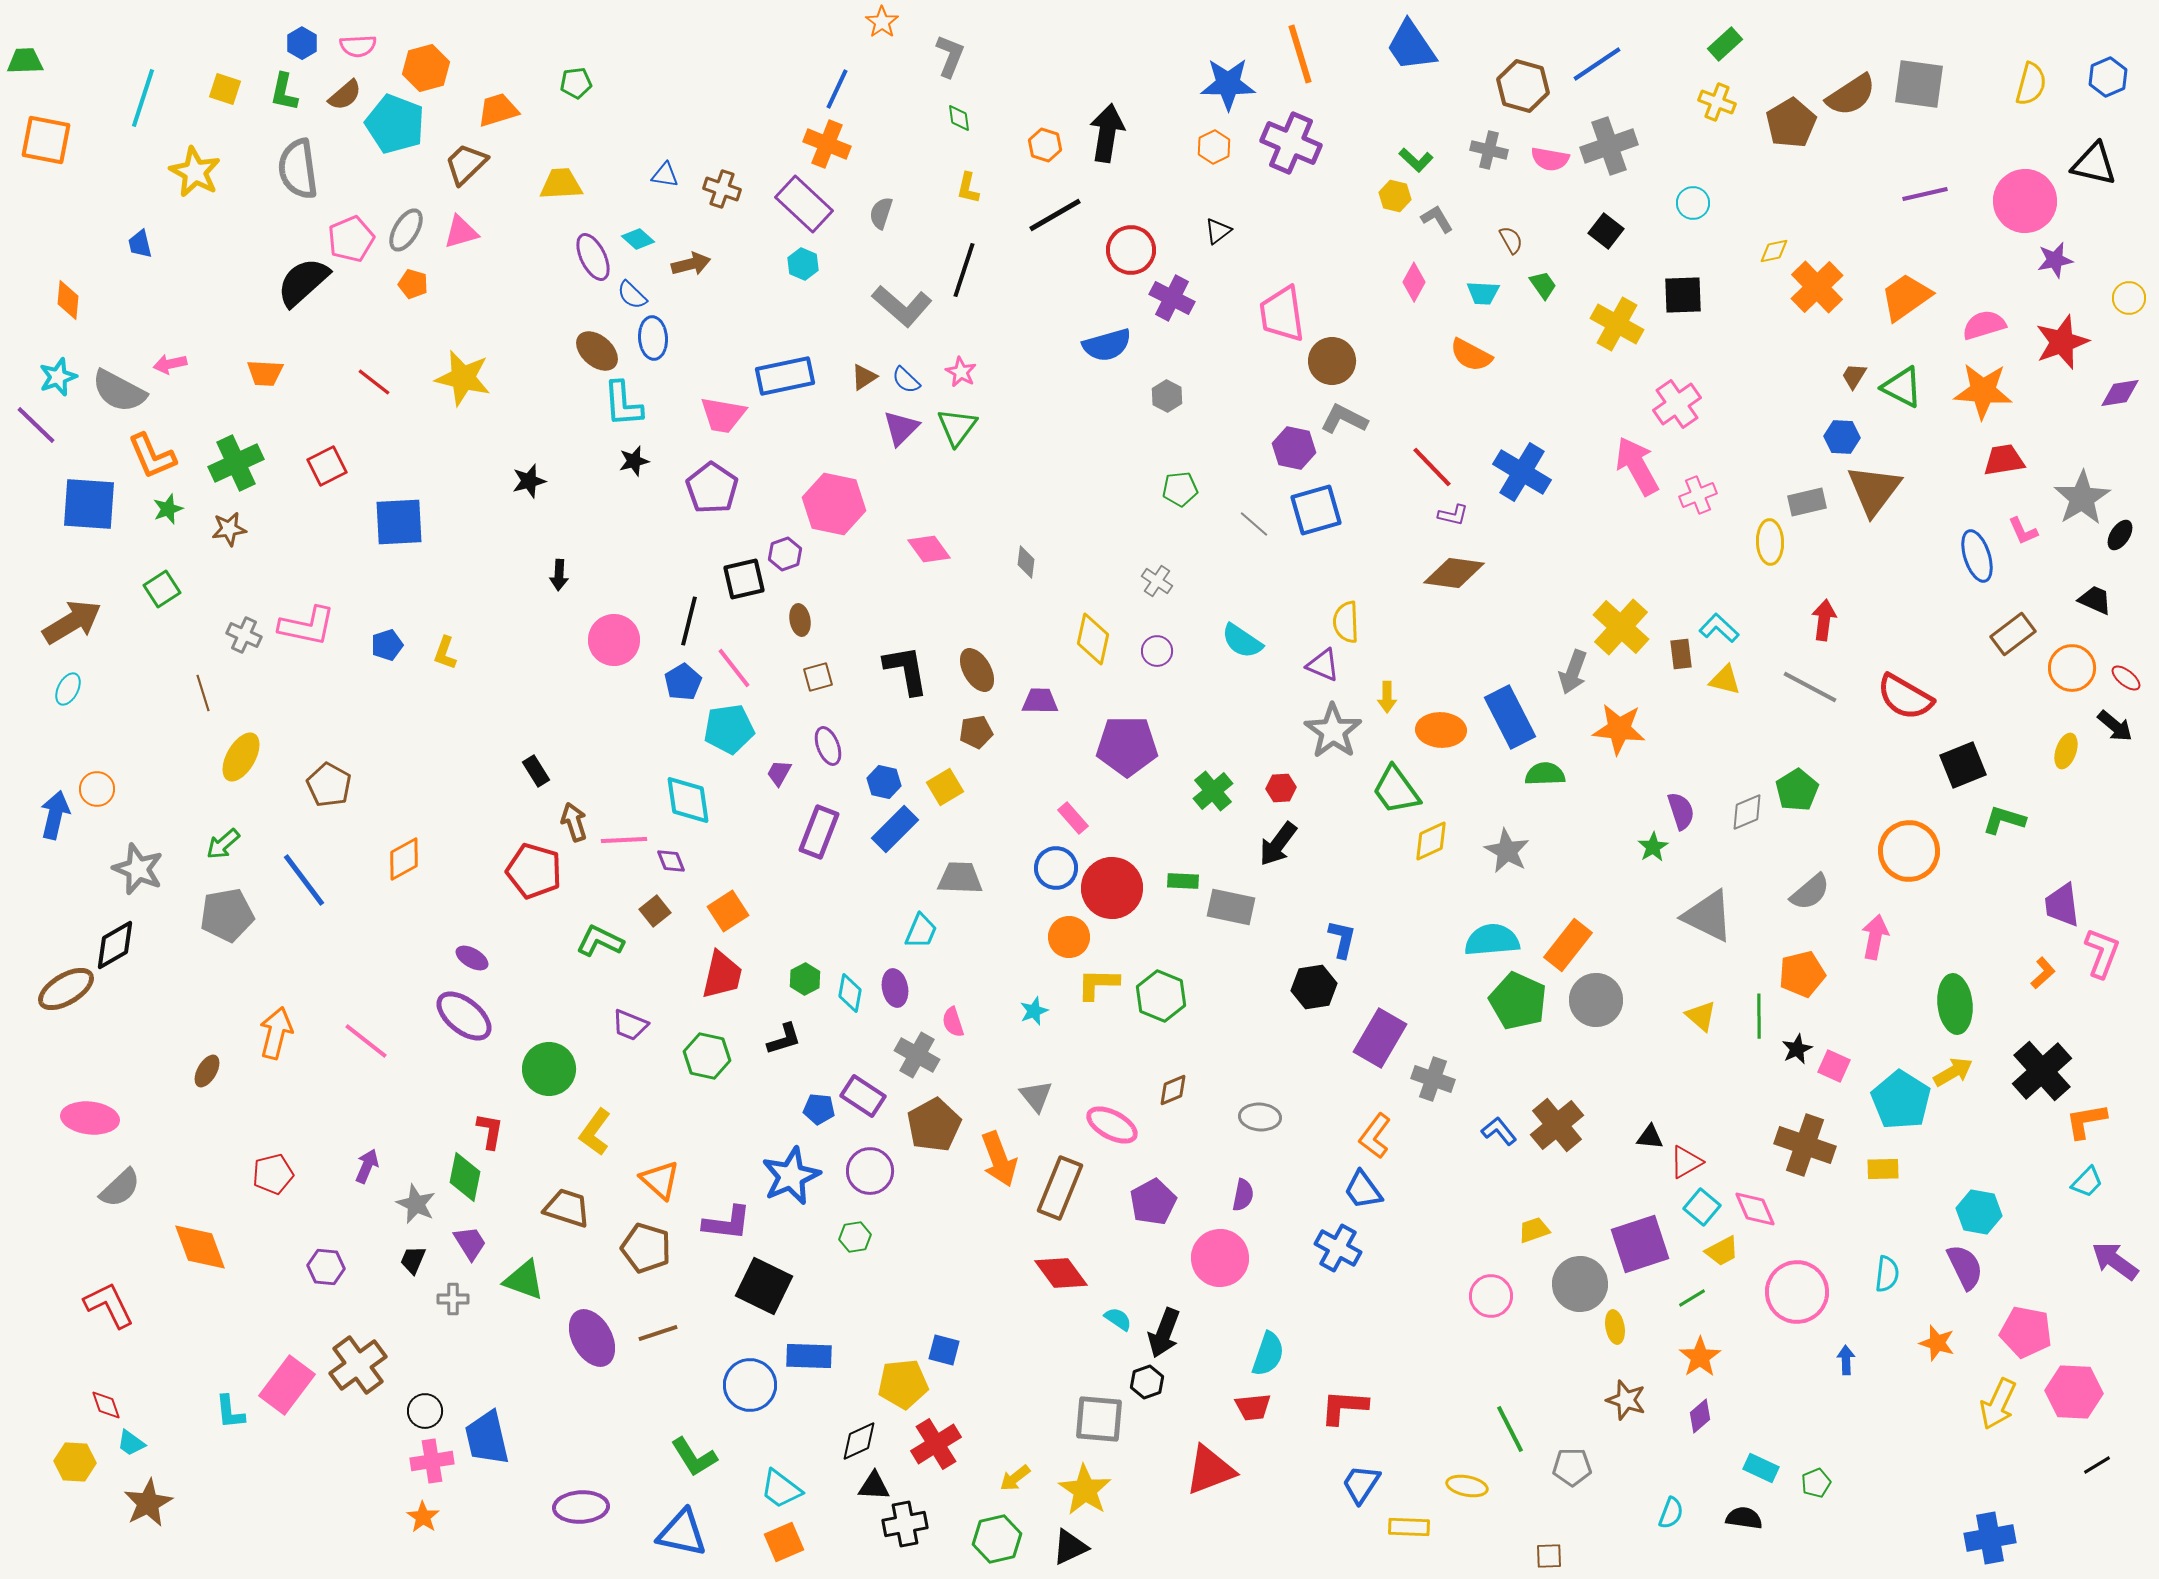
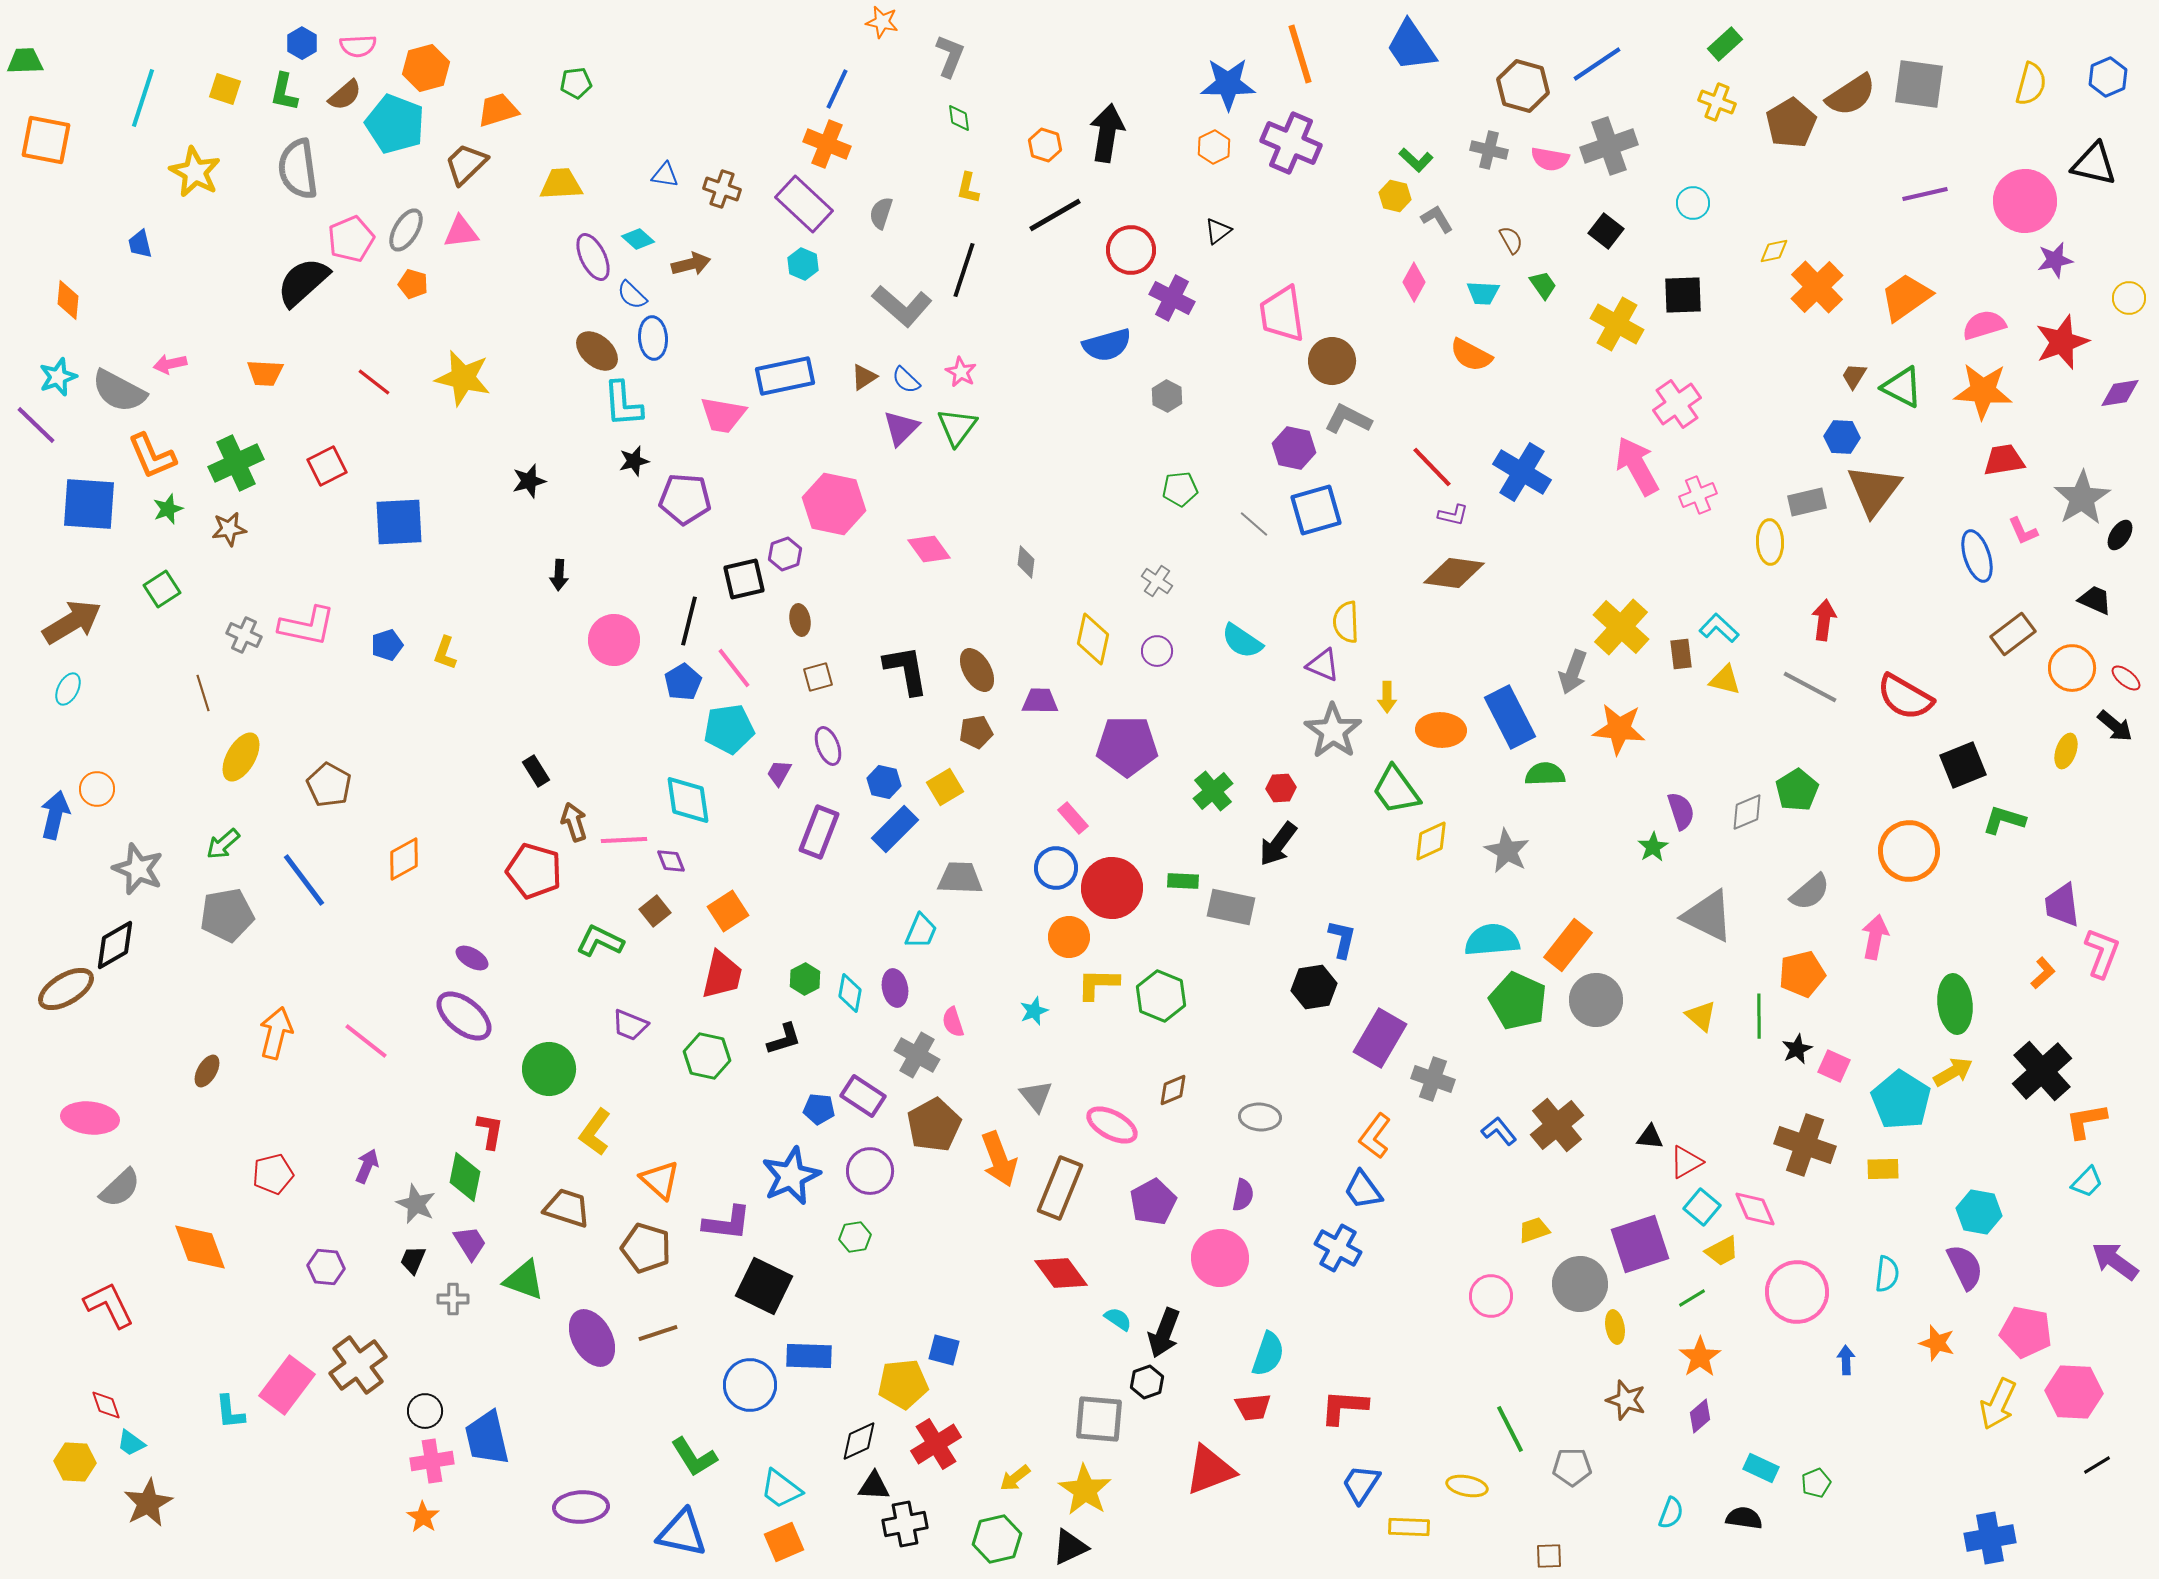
orange star at (882, 22): rotated 24 degrees counterclockwise
pink triangle at (461, 232): rotated 9 degrees clockwise
gray L-shape at (1344, 419): moved 4 px right
purple pentagon at (712, 488): moved 27 px left, 11 px down; rotated 30 degrees counterclockwise
